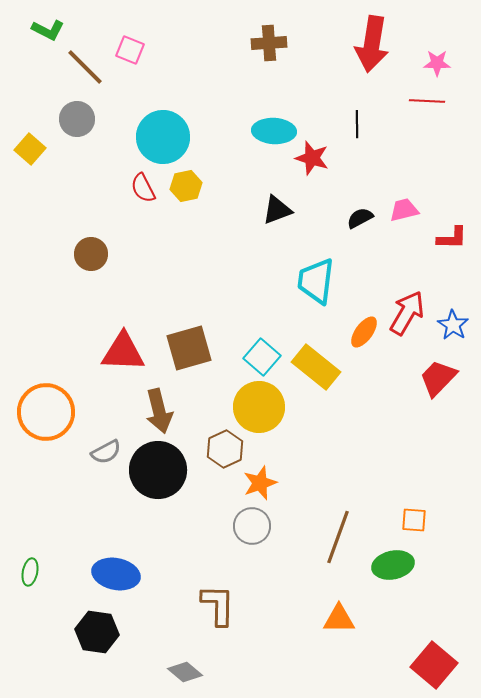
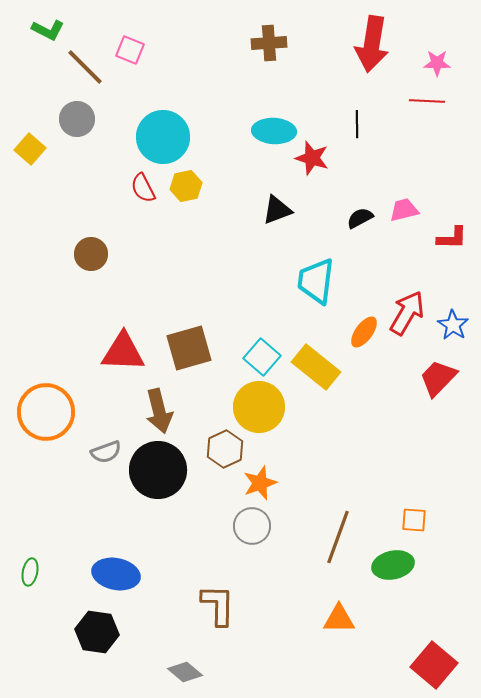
gray semicircle at (106, 452): rotated 8 degrees clockwise
